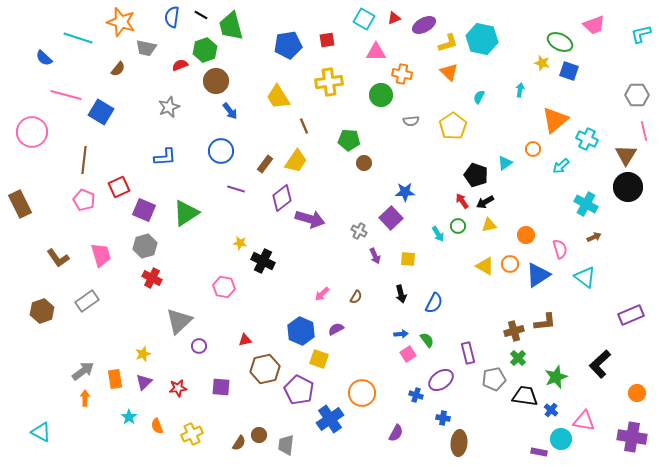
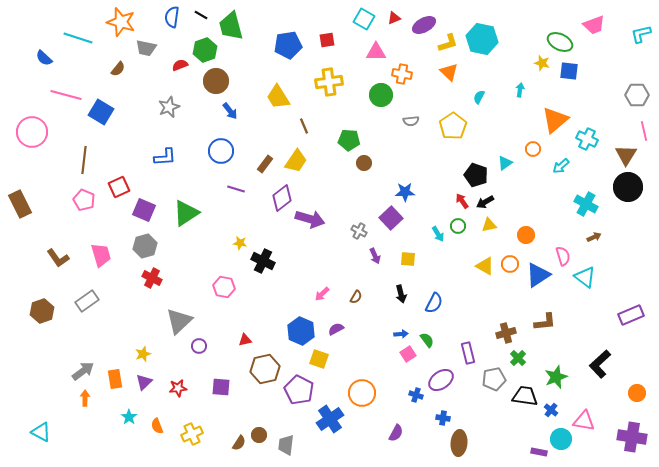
blue square at (569, 71): rotated 12 degrees counterclockwise
pink semicircle at (560, 249): moved 3 px right, 7 px down
brown cross at (514, 331): moved 8 px left, 2 px down
